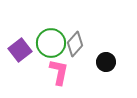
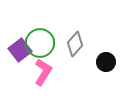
green circle: moved 11 px left
pink L-shape: moved 16 px left; rotated 20 degrees clockwise
